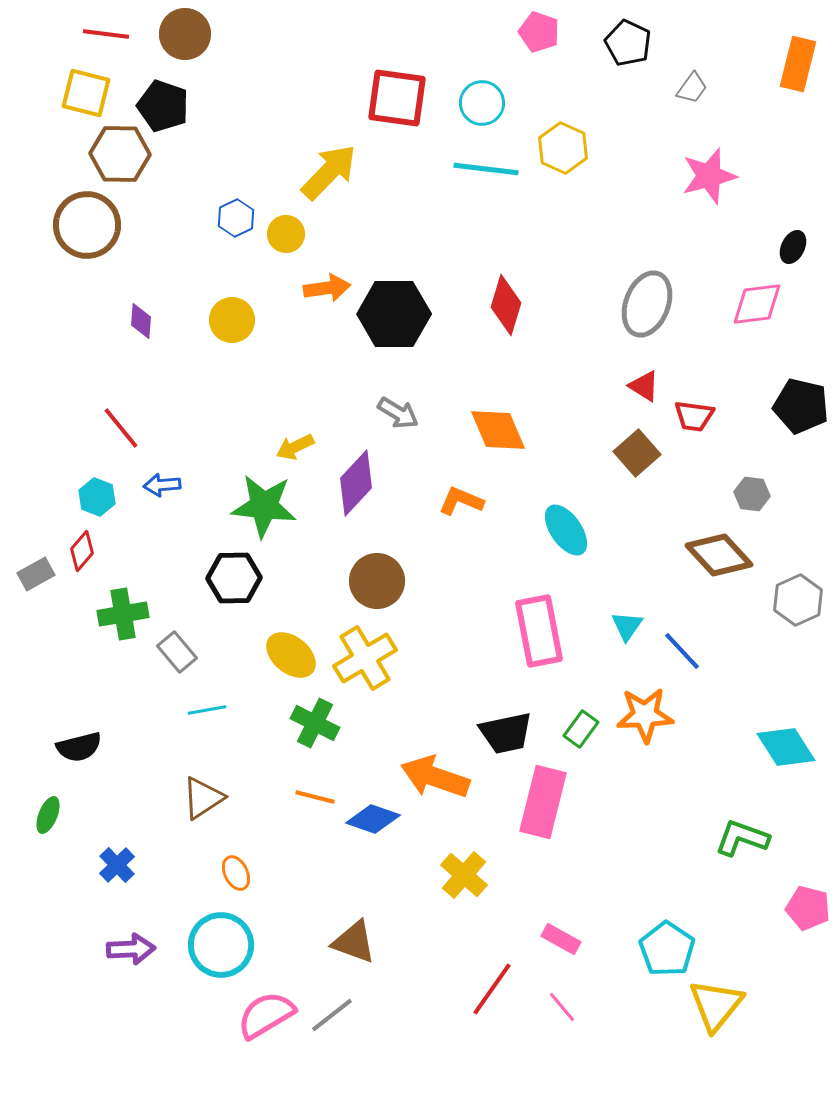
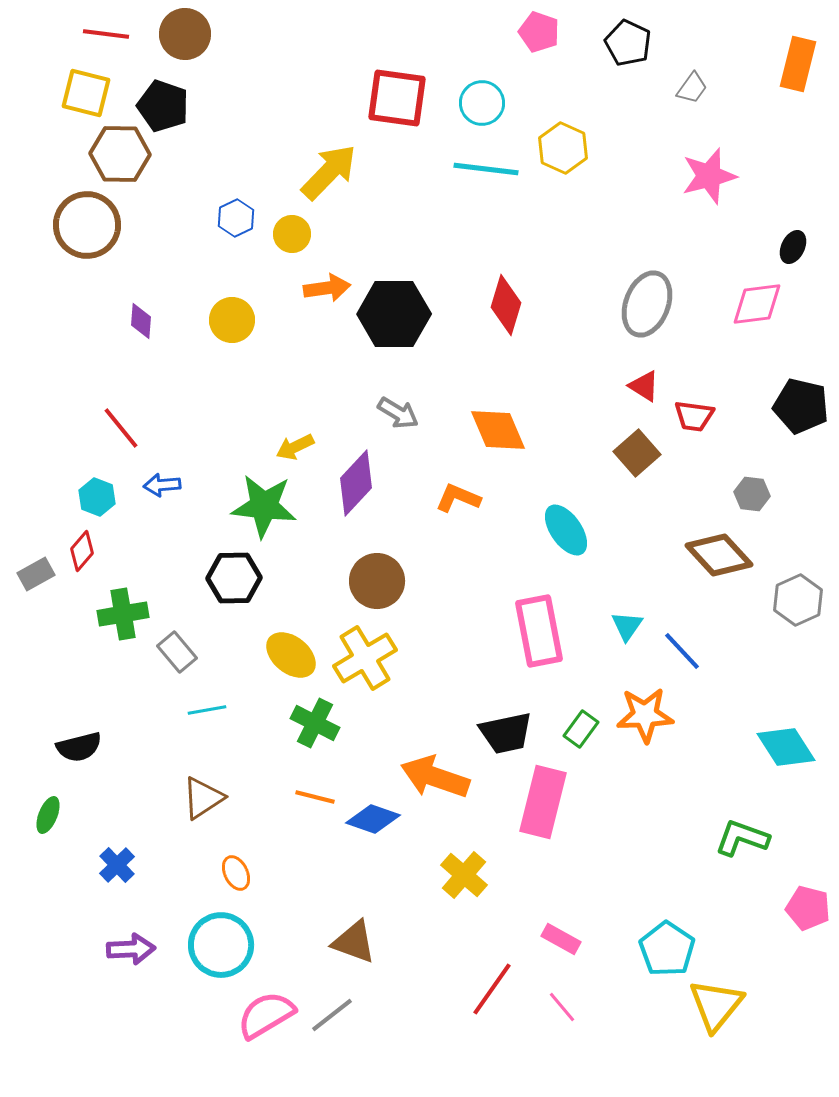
yellow circle at (286, 234): moved 6 px right
orange L-shape at (461, 501): moved 3 px left, 3 px up
